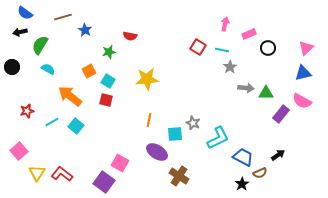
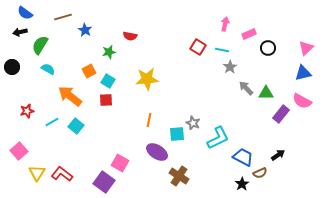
gray arrow at (246, 88): rotated 140 degrees counterclockwise
red square at (106, 100): rotated 16 degrees counterclockwise
cyan square at (175, 134): moved 2 px right
